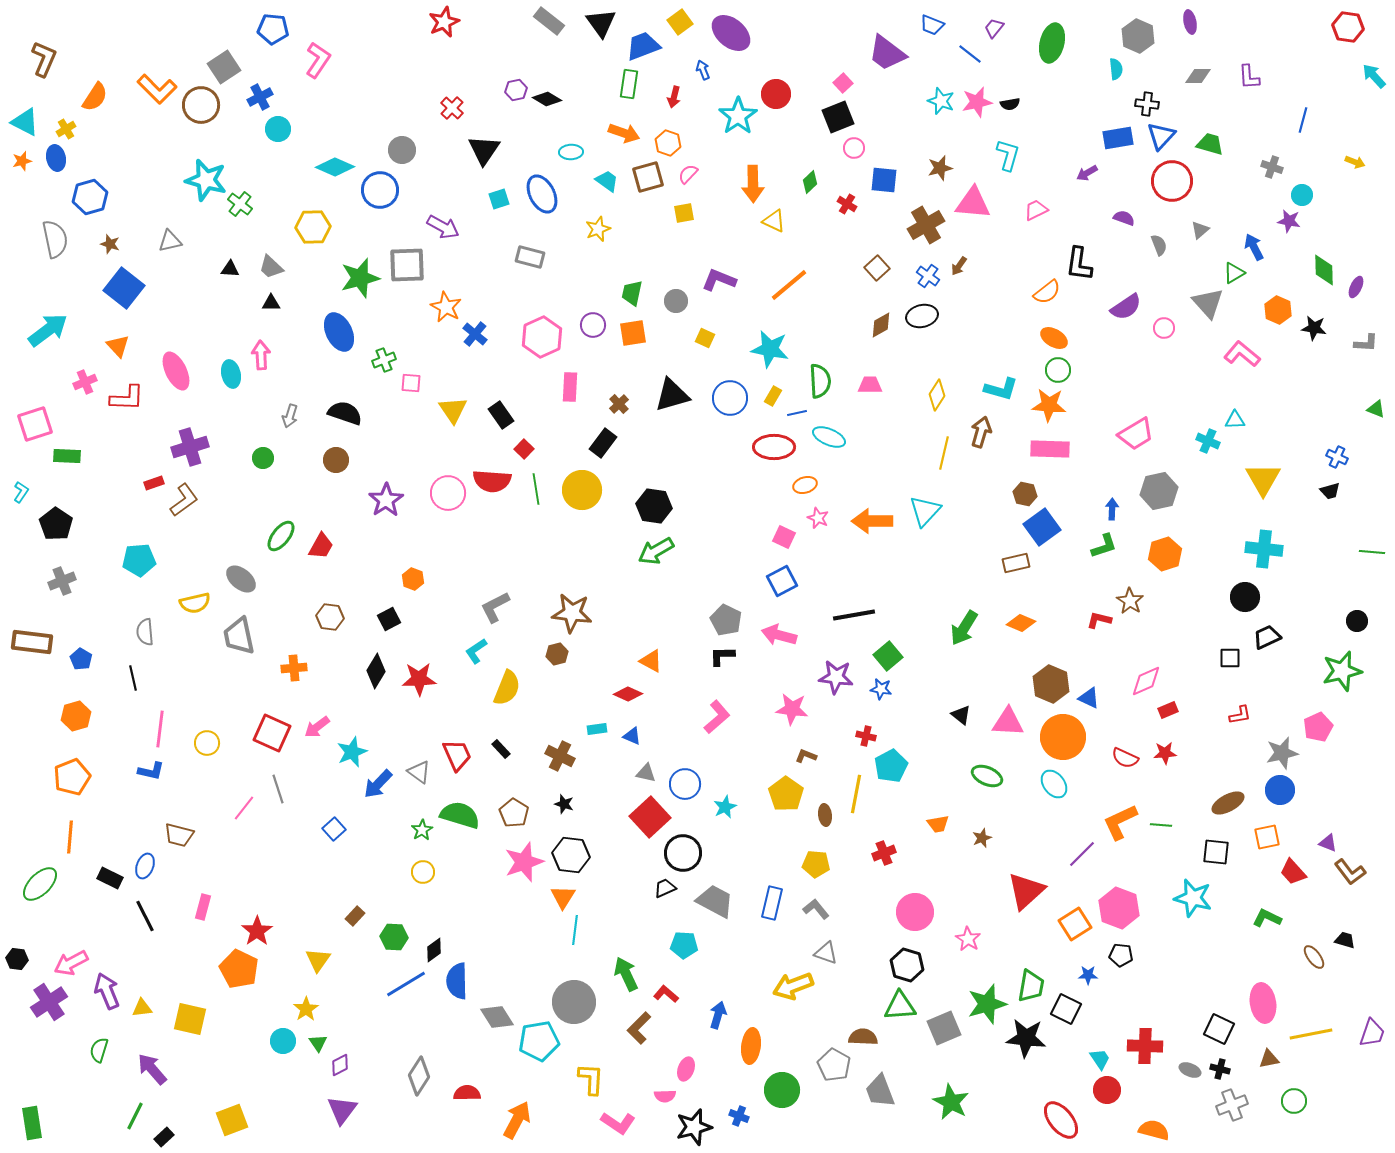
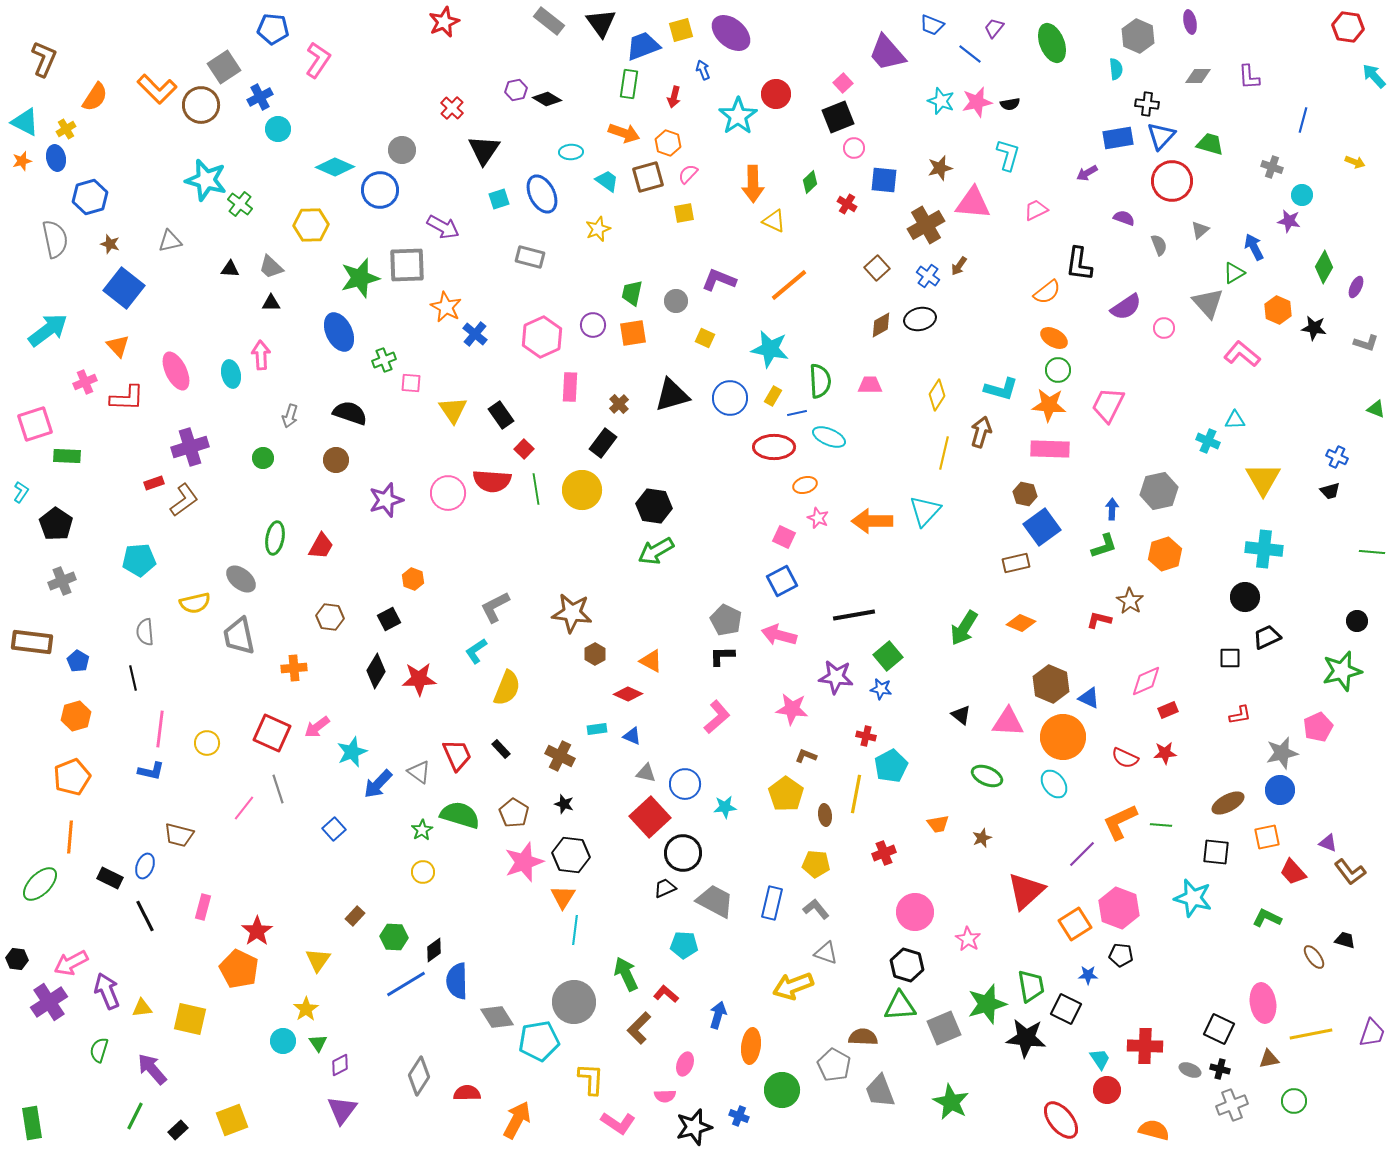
yellow square at (680, 22): moved 1 px right, 8 px down; rotated 20 degrees clockwise
green ellipse at (1052, 43): rotated 36 degrees counterclockwise
purple trapezoid at (887, 53): rotated 12 degrees clockwise
yellow hexagon at (313, 227): moved 2 px left, 2 px up
green diamond at (1324, 270): moved 3 px up; rotated 32 degrees clockwise
black ellipse at (922, 316): moved 2 px left, 3 px down
gray L-shape at (1366, 343): rotated 15 degrees clockwise
black semicircle at (345, 413): moved 5 px right
pink trapezoid at (1136, 434): moved 28 px left, 29 px up; rotated 147 degrees clockwise
purple star at (386, 500): rotated 16 degrees clockwise
green ellipse at (281, 536): moved 6 px left, 2 px down; rotated 28 degrees counterclockwise
brown hexagon at (557, 654): moved 38 px right; rotated 15 degrees counterclockwise
blue pentagon at (81, 659): moved 3 px left, 2 px down
cyan star at (725, 807): rotated 20 degrees clockwise
green trapezoid at (1031, 986): rotated 20 degrees counterclockwise
pink ellipse at (686, 1069): moved 1 px left, 5 px up
black rectangle at (164, 1137): moved 14 px right, 7 px up
